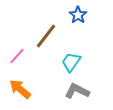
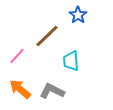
brown line: moved 1 px right; rotated 8 degrees clockwise
cyan trapezoid: moved 1 px up; rotated 40 degrees counterclockwise
gray L-shape: moved 25 px left
